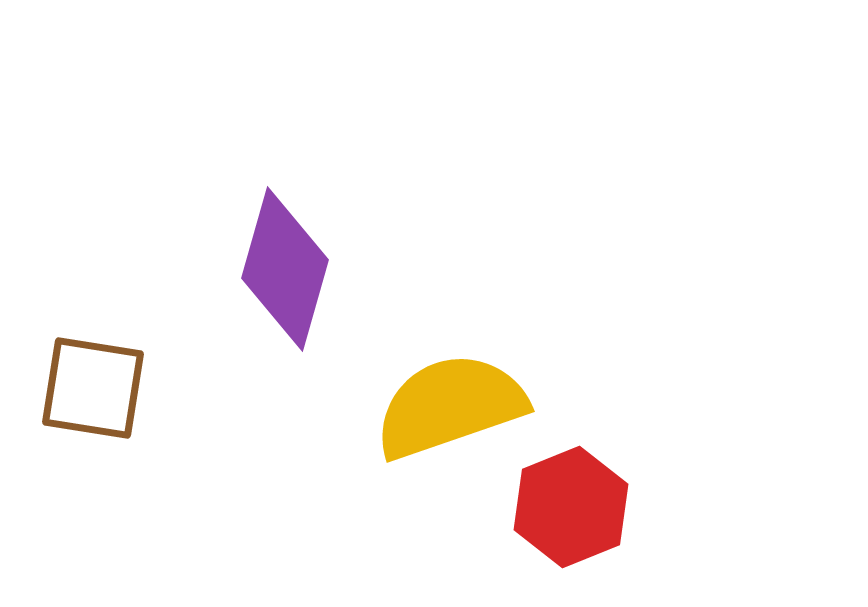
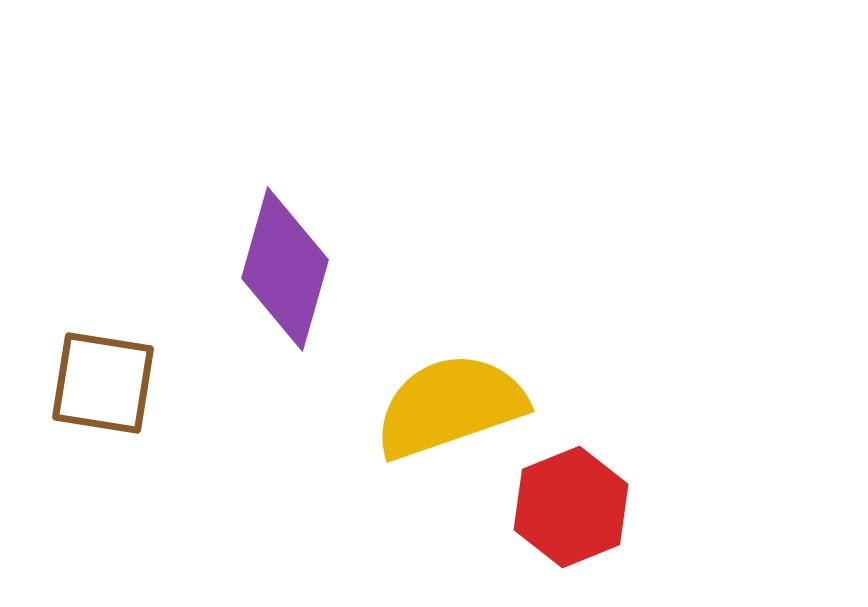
brown square: moved 10 px right, 5 px up
